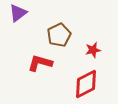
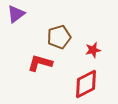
purple triangle: moved 2 px left, 1 px down
brown pentagon: moved 2 px down; rotated 10 degrees clockwise
